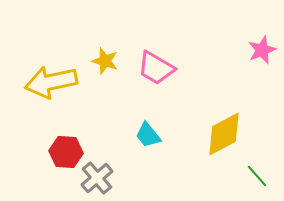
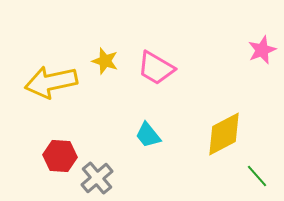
red hexagon: moved 6 px left, 4 px down
